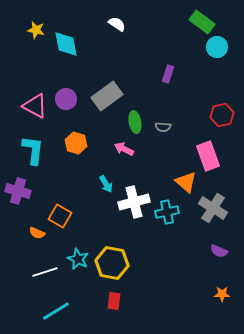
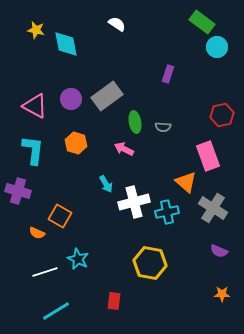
purple circle: moved 5 px right
yellow hexagon: moved 38 px right
